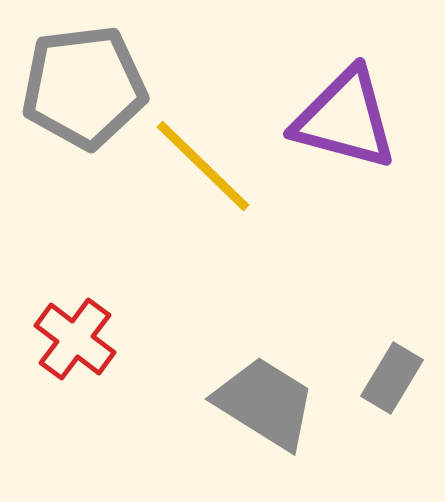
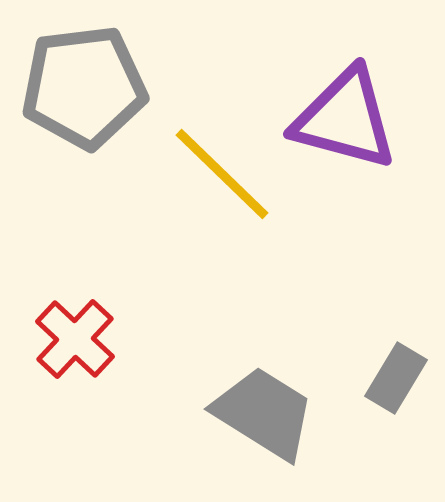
yellow line: moved 19 px right, 8 px down
red cross: rotated 6 degrees clockwise
gray rectangle: moved 4 px right
gray trapezoid: moved 1 px left, 10 px down
